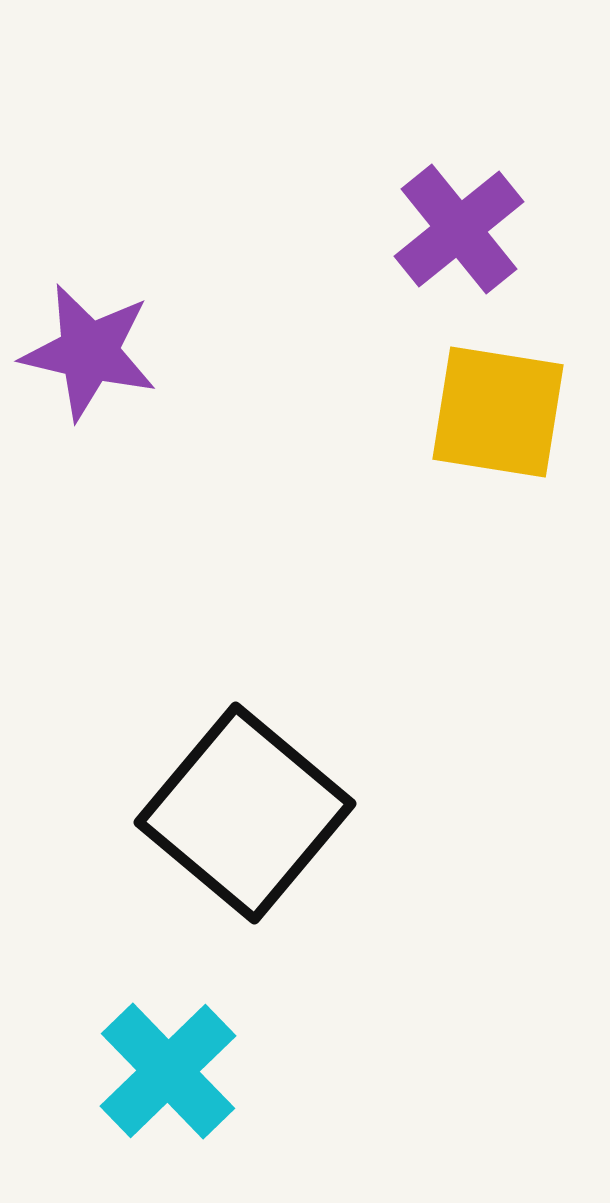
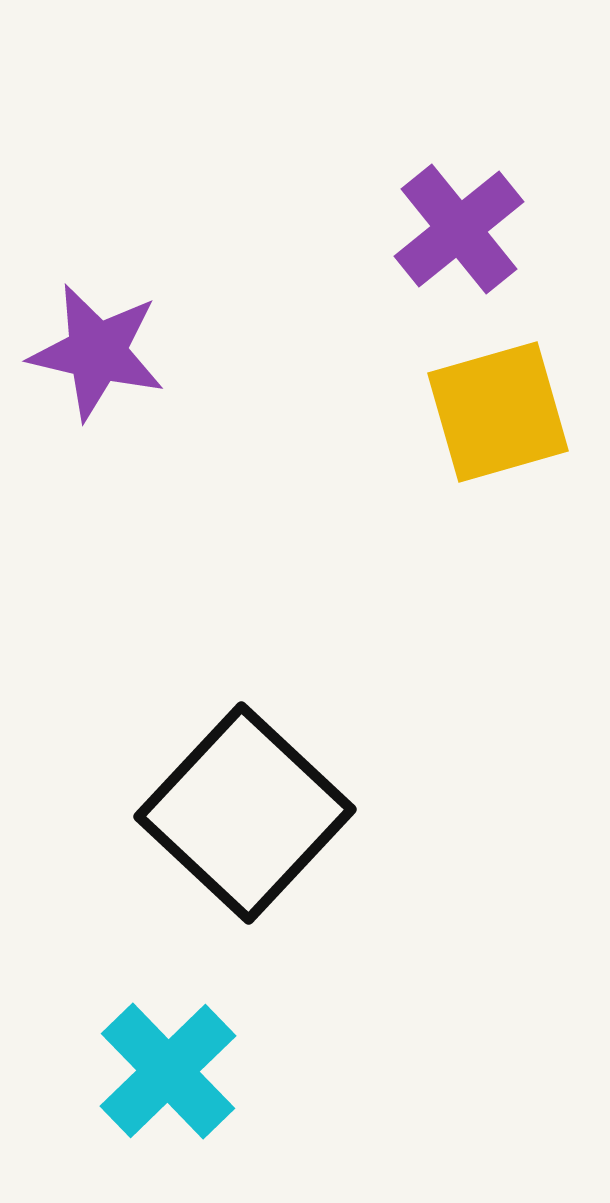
purple star: moved 8 px right
yellow square: rotated 25 degrees counterclockwise
black square: rotated 3 degrees clockwise
